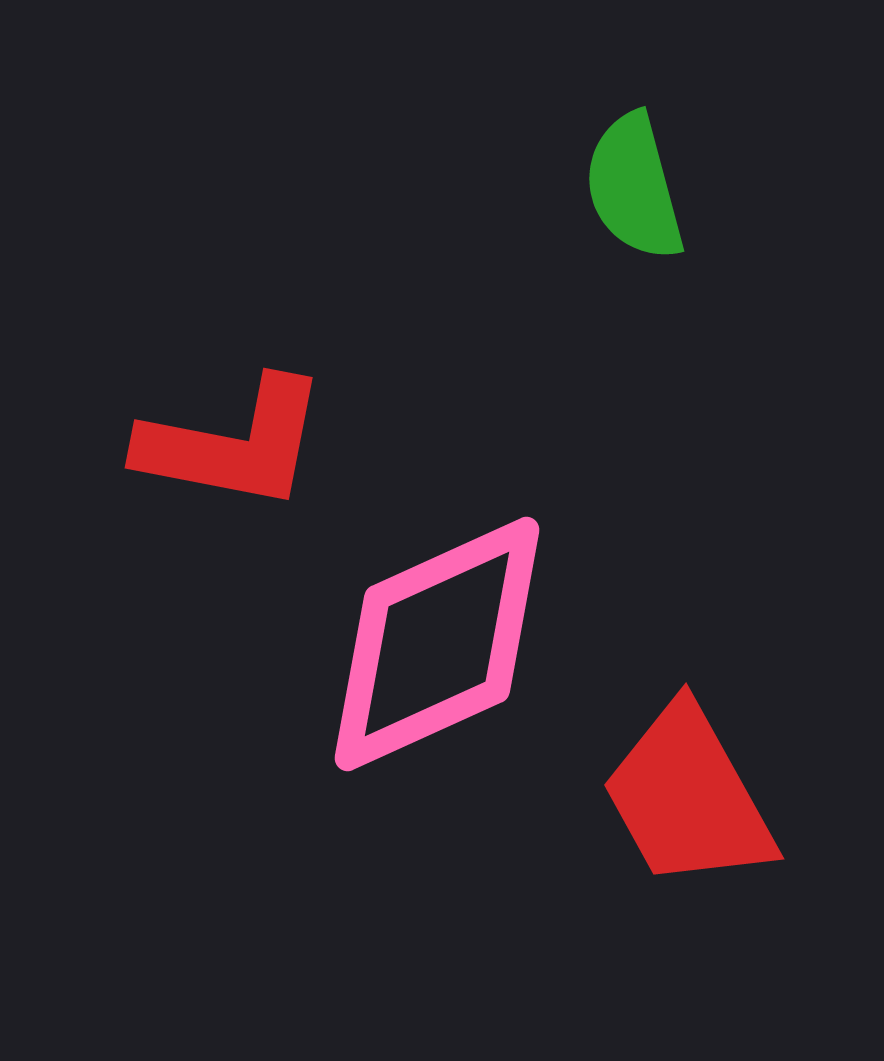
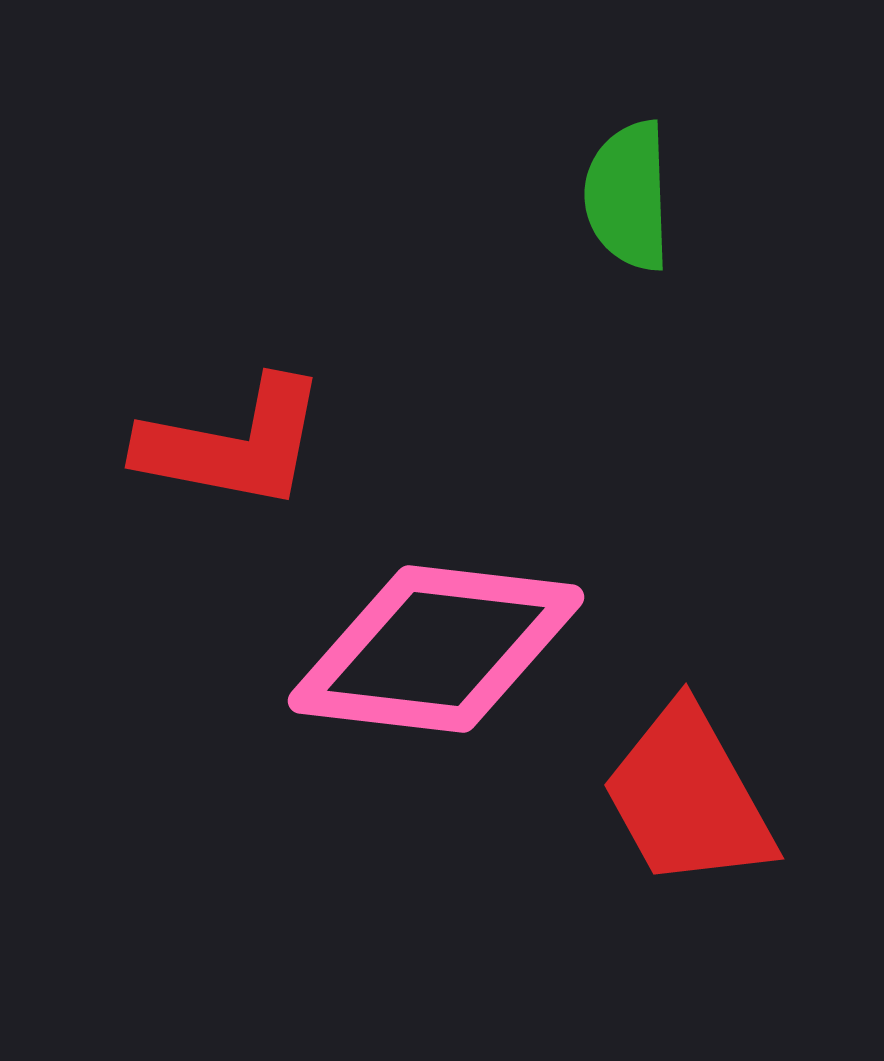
green semicircle: moved 6 px left, 9 px down; rotated 13 degrees clockwise
pink diamond: moved 1 px left, 5 px down; rotated 31 degrees clockwise
